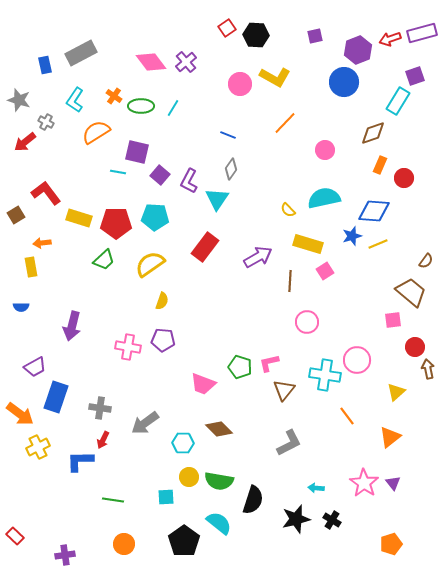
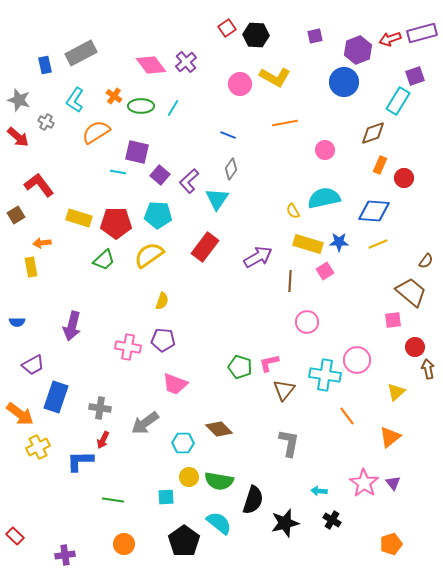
pink diamond at (151, 62): moved 3 px down
orange line at (285, 123): rotated 35 degrees clockwise
red arrow at (25, 142): moved 7 px left, 5 px up; rotated 100 degrees counterclockwise
purple L-shape at (189, 181): rotated 20 degrees clockwise
red L-shape at (46, 193): moved 7 px left, 8 px up
yellow semicircle at (288, 210): moved 5 px right, 1 px down; rotated 14 degrees clockwise
cyan pentagon at (155, 217): moved 3 px right, 2 px up
blue star at (352, 236): moved 13 px left, 6 px down; rotated 18 degrees clockwise
yellow semicircle at (150, 264): moved 1 px left, 9 px up
blue semicircle at (21, 307): moved 4 px left, 15 px down
purple trapezoid at (35, 367): moved 2 px left, 2 px up
pink trapezoid at (203, 384): moved 28 px left
gray L-shape at (289, 443): rotated 52 degrees counterclockwise
cyan arrow at (316, 488): moved 3 px right, 3 px down
black star at (296, 519): moved 11 px left, 4 px down
